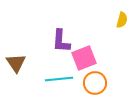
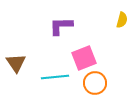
purple L-shape: moved 15 px up; rotated 85 degrees clockwise
cyan line: moved 4 px left, 2 px up
